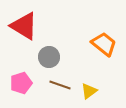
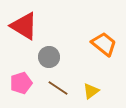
brown line: moved 2 px left, 3 px down; rotated 15 degrees clockwise
yellow triangle: moved 2 px right
